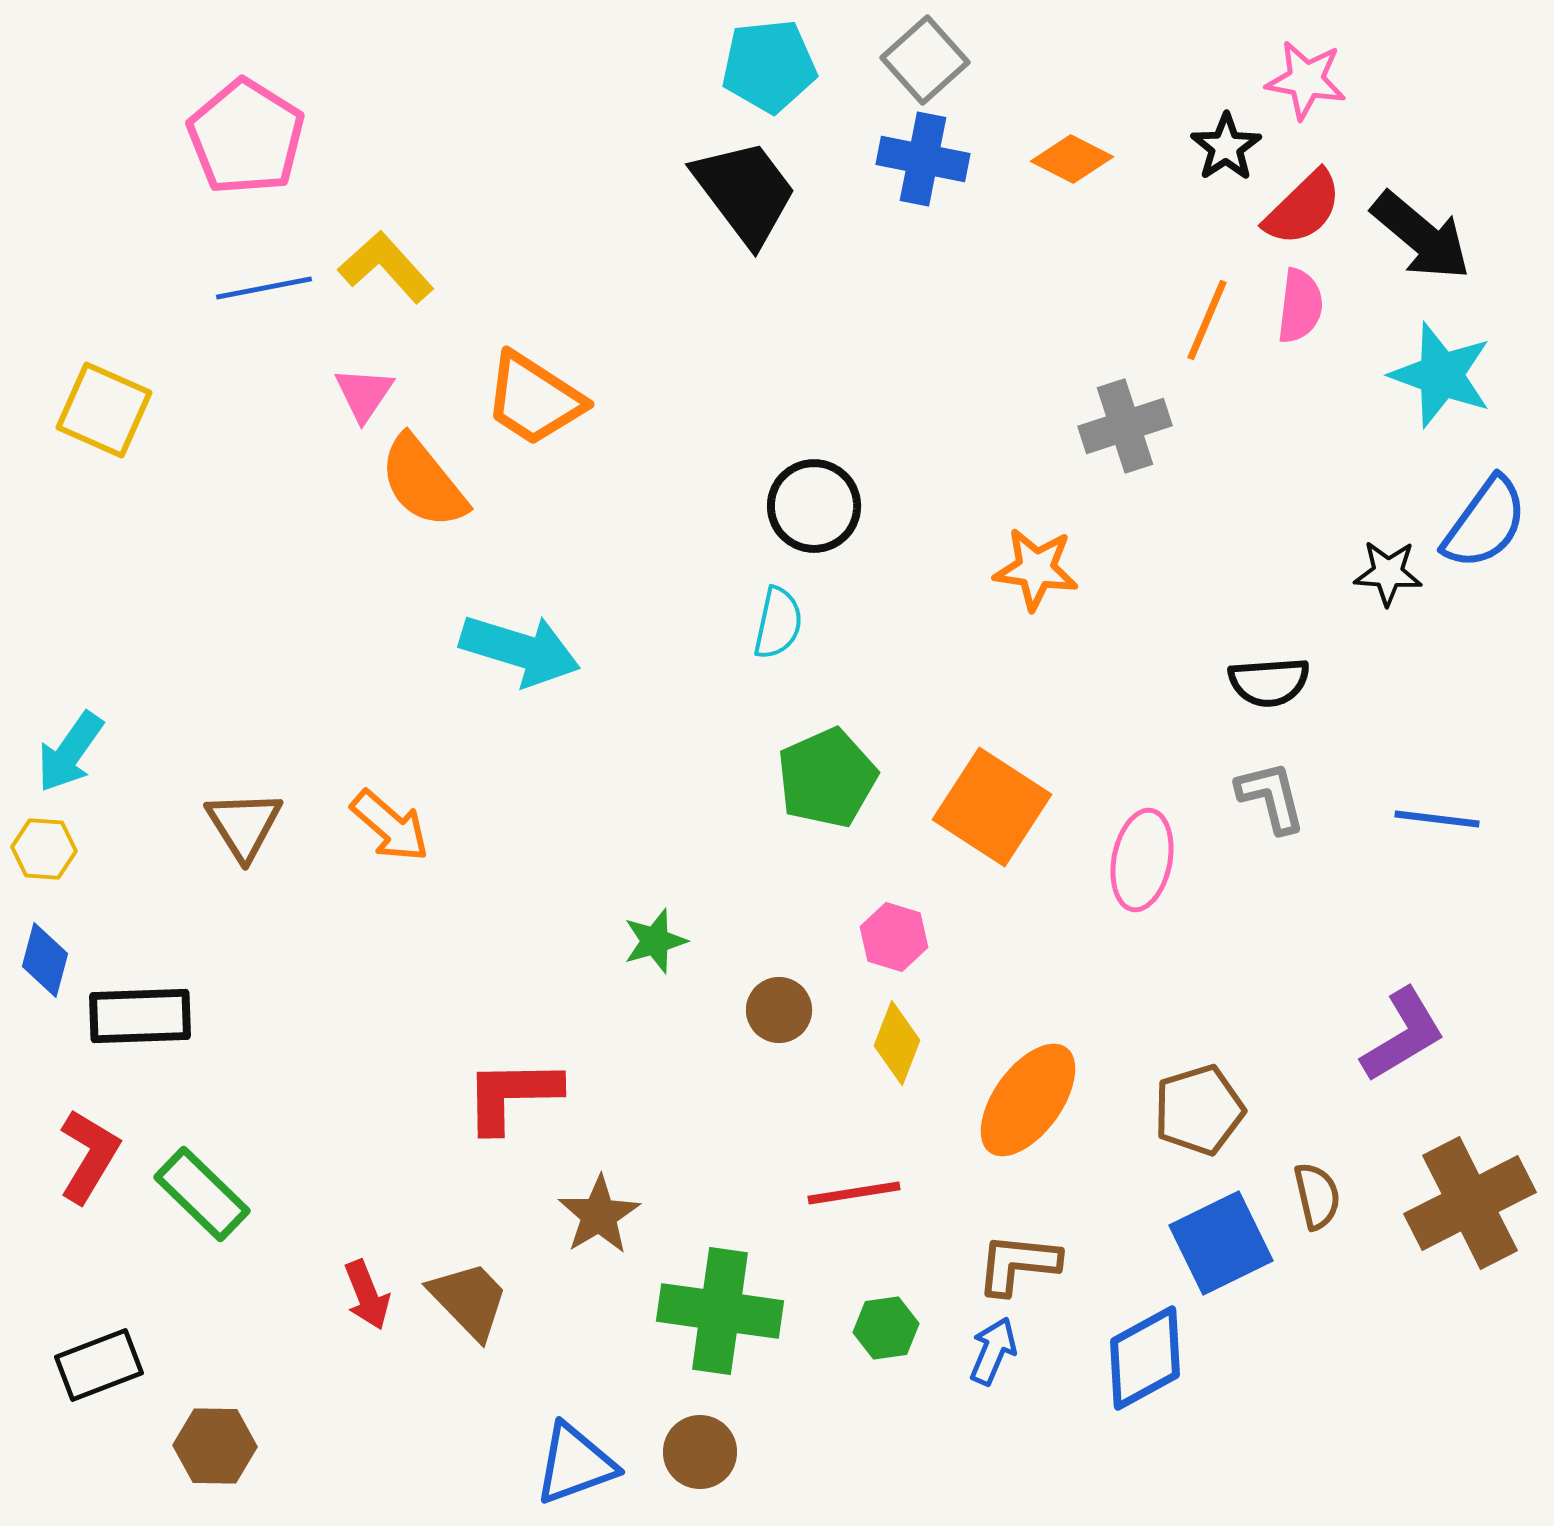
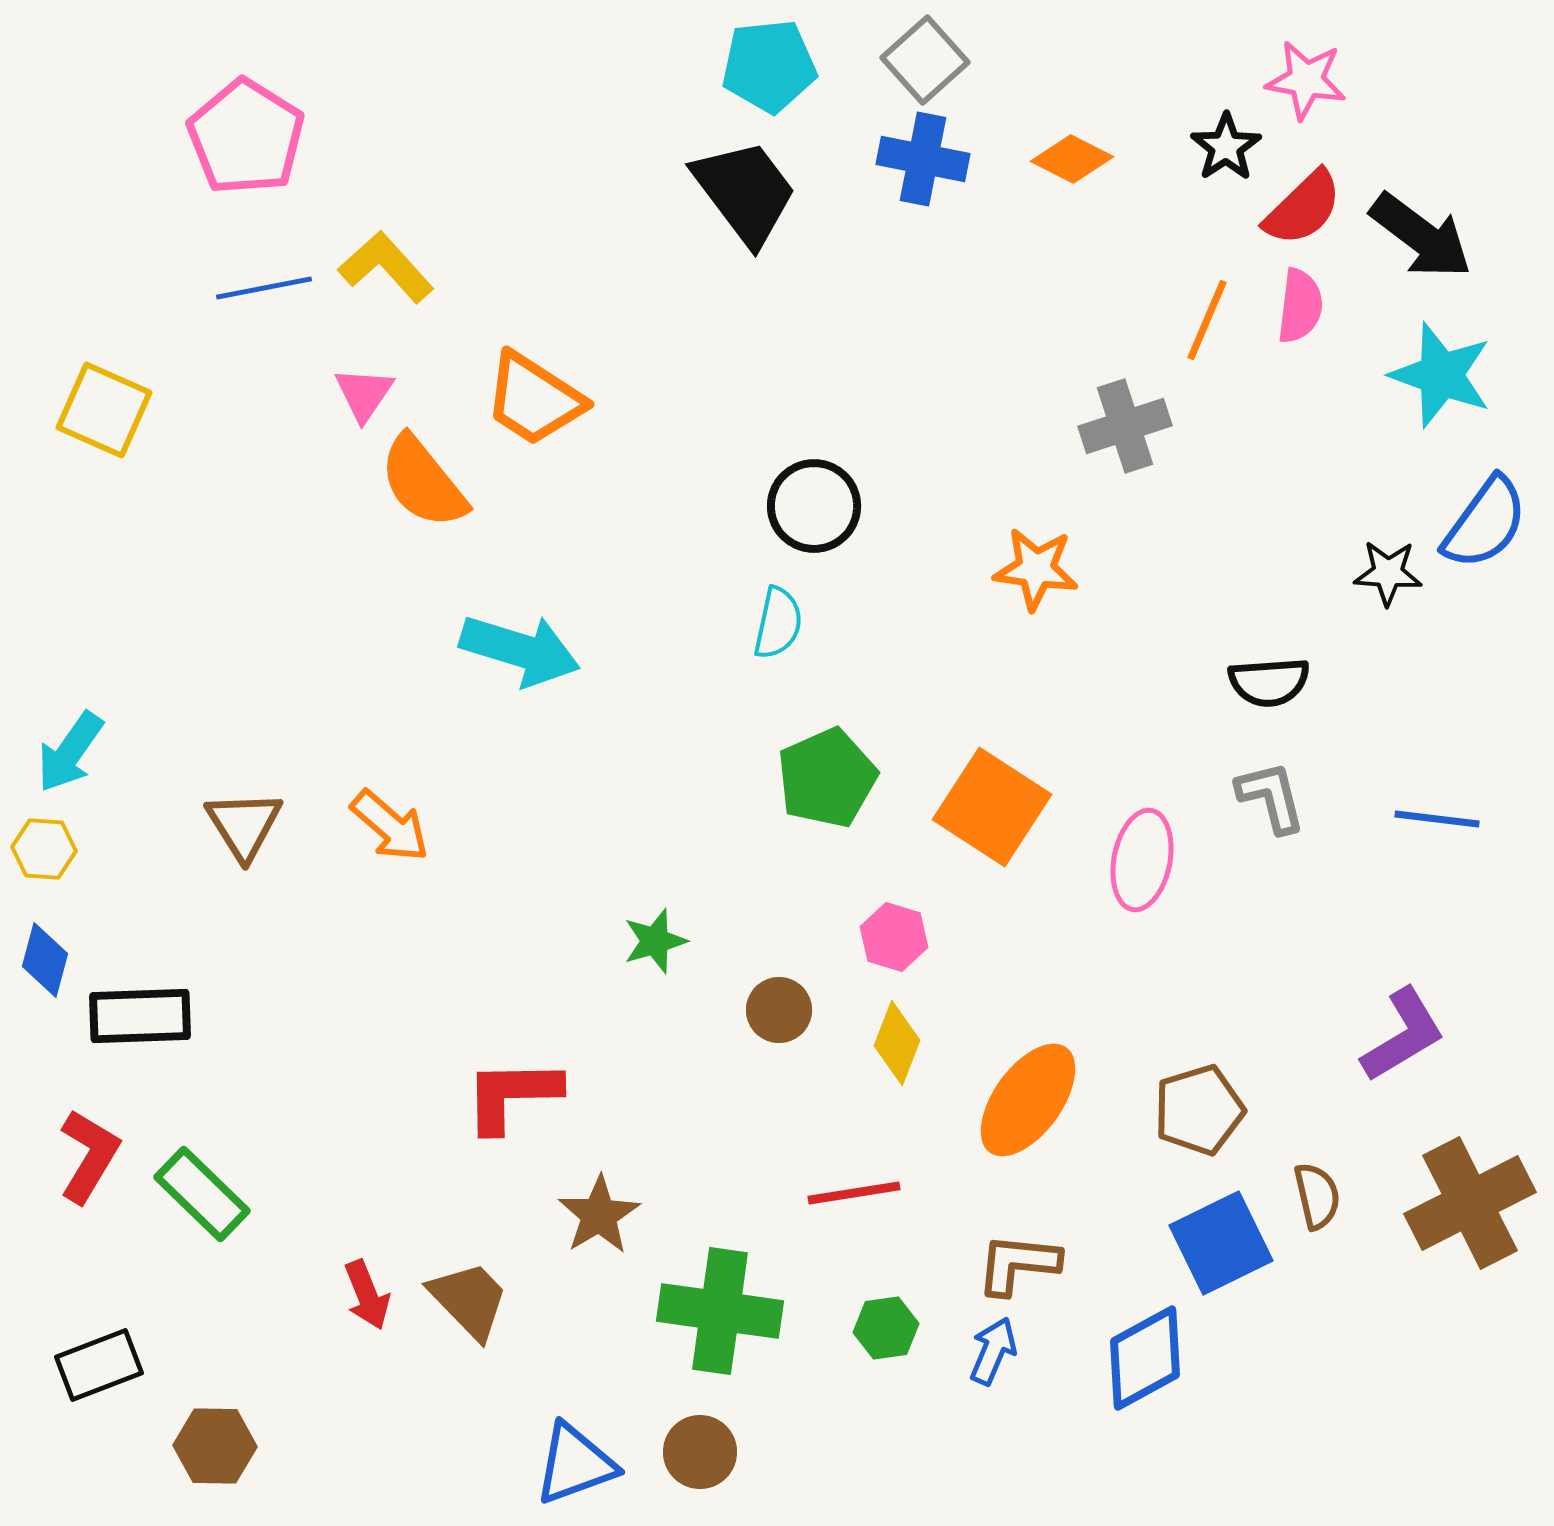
black arrow at (1421, 236): rotated 3 degrees counterclockwise
